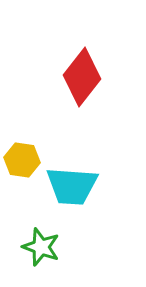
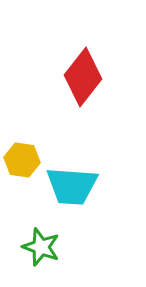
red diamond: moved 1 px right
